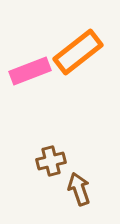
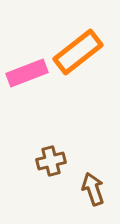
pink rectangle: moved 3 px left, 2 px down
brown arrow: moved 14 px right
